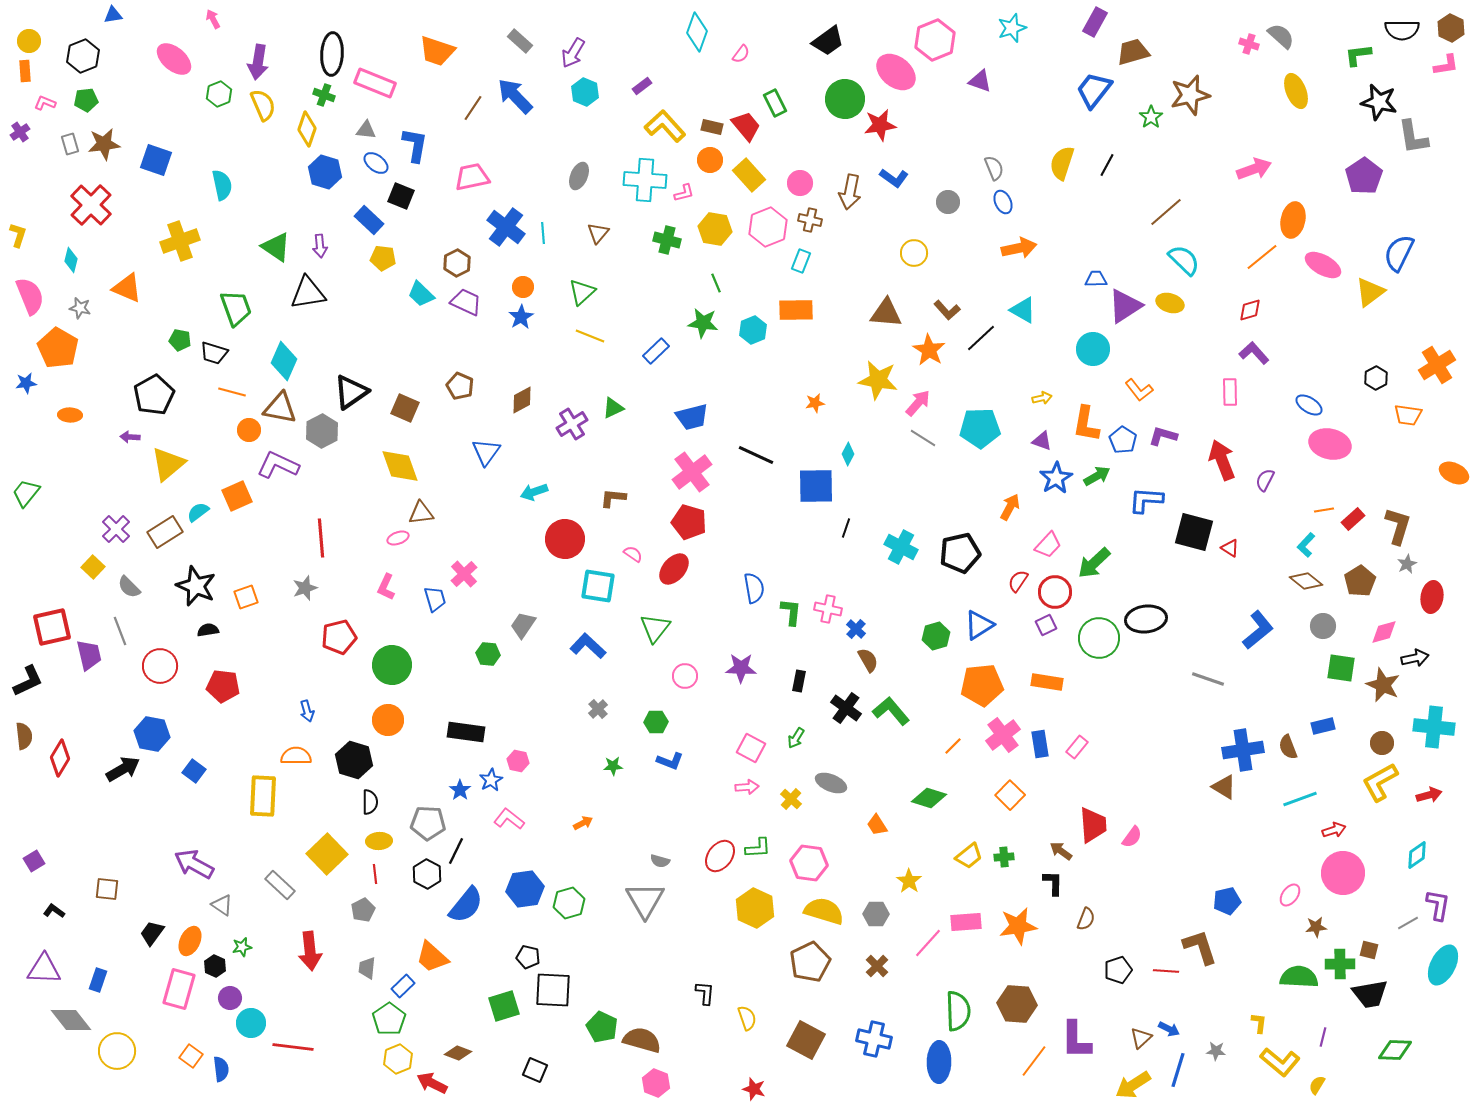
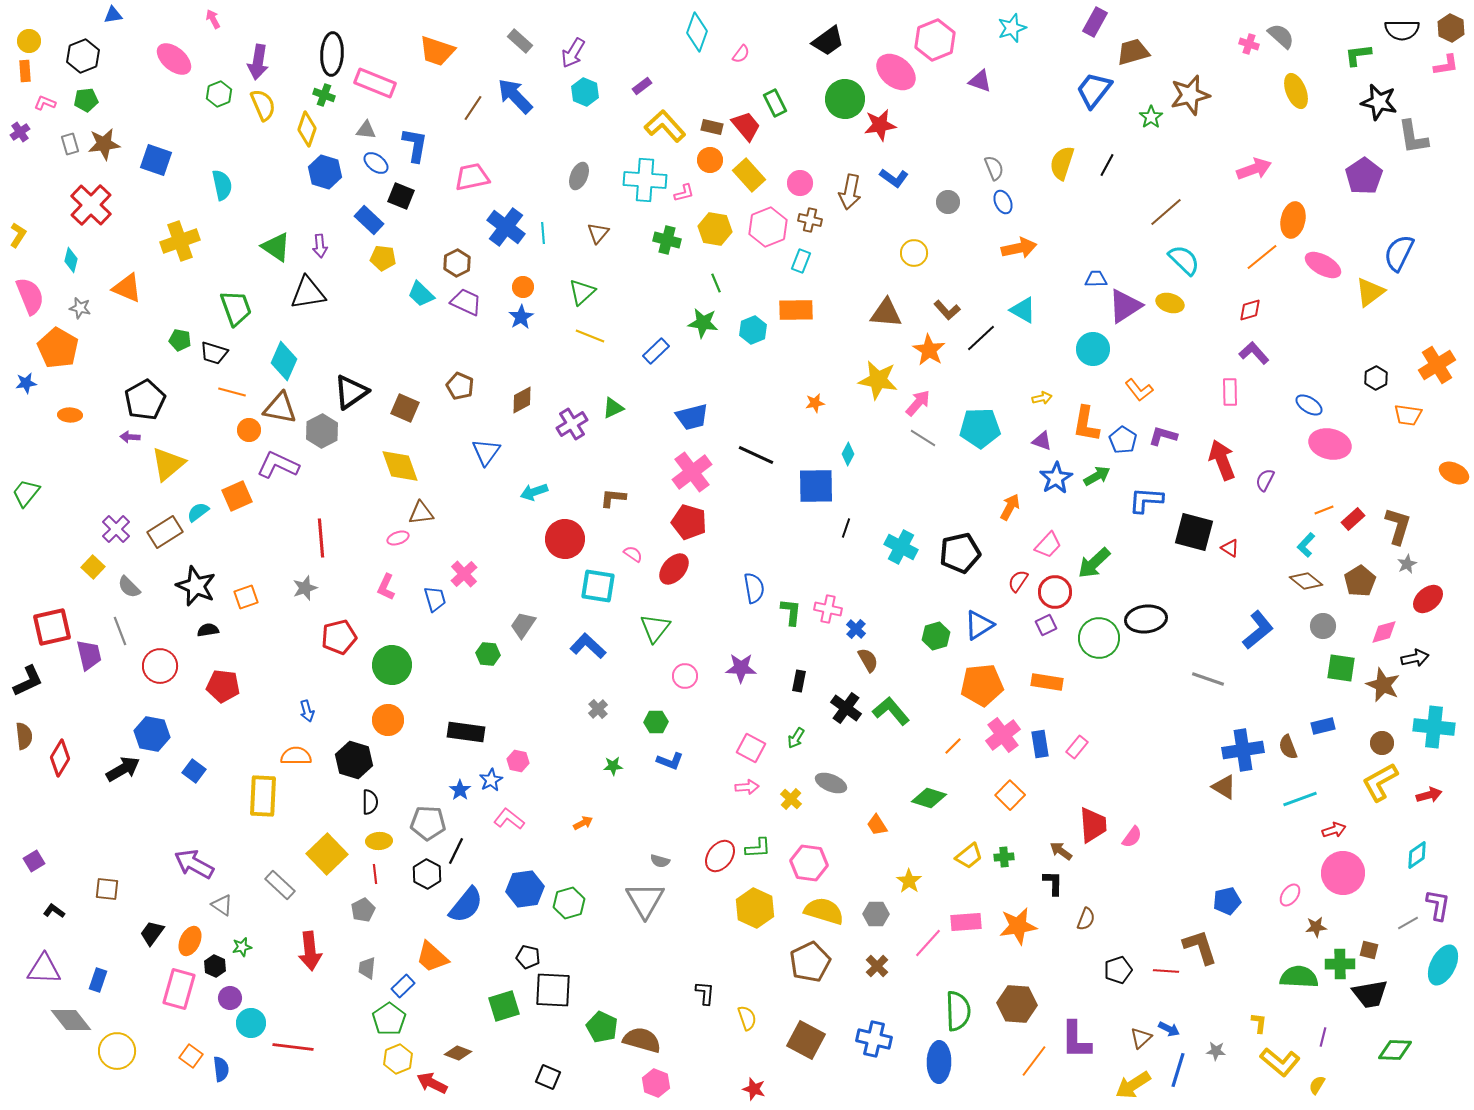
yellow L-shape at (18, 235): rotated 15 degrees clockwise
black pentagon at (154, 395): moved 9 px left, 5 px down
orange line at (1324, 510): rotated 12 degrees counterclockwise
red ellipse at (1432, 597): moved 4 px left, 2 px down; rotated 40 degrees clockwise
black square at (535, 1070): moved 13 px right, 7 px down
